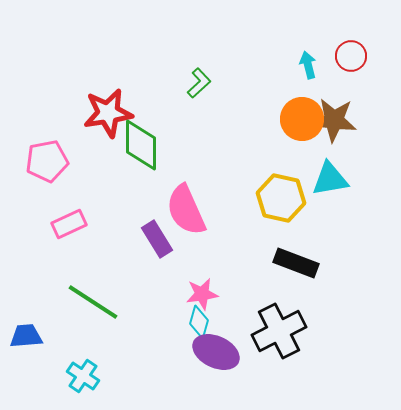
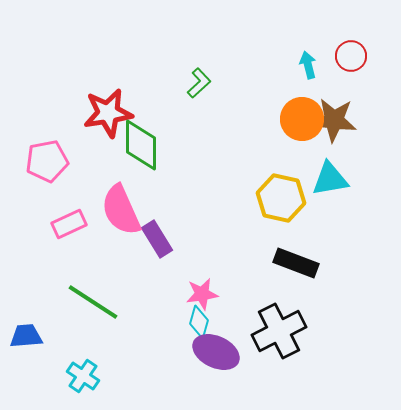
pink semicircle: moved 65 px left
